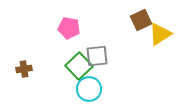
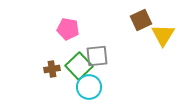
pink pentagon: moved 1 px left, 1 px down
yellow triangle: moved 3 px right, 1 px down; rotated 25 degrees counterclockwise
brown cross: moved 28 px right
cyan circle: moved 2 px up
